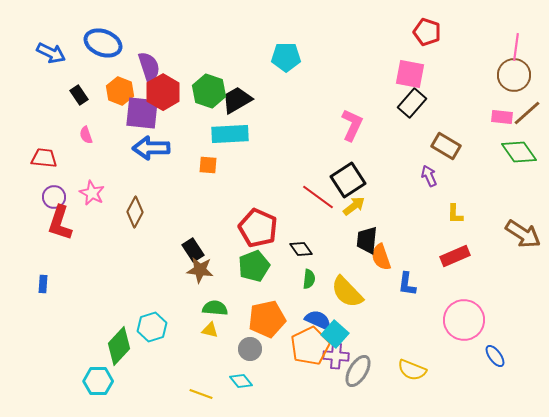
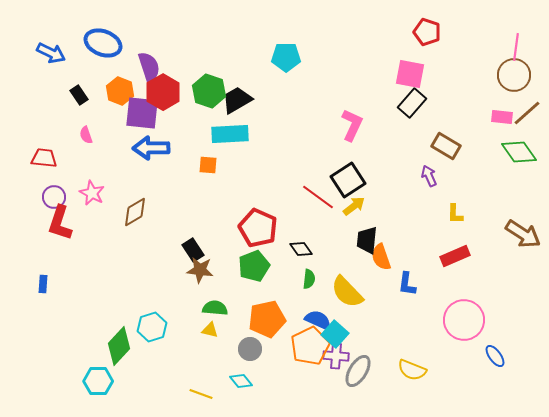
brown diamond at (135, 212): rotated 32 degrees clockwise
